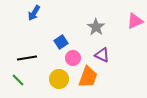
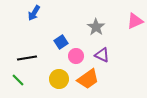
pink circle: moved 3 px right, 2 px up
orange trapezoid: moved 2 px down; rotated 35 degrees clockwise
